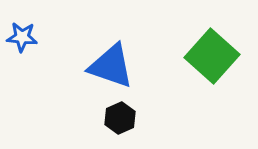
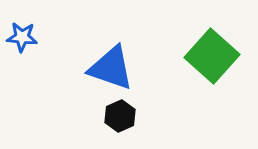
blue triangle: moved 2 px down
black hexagon: moved 2 px up
